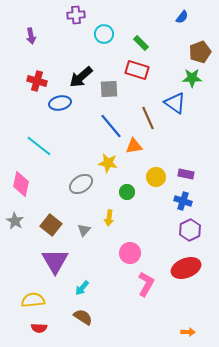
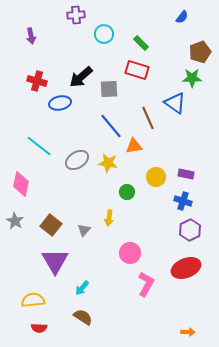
gray ellipse: moved 4 px left, 24 px up
